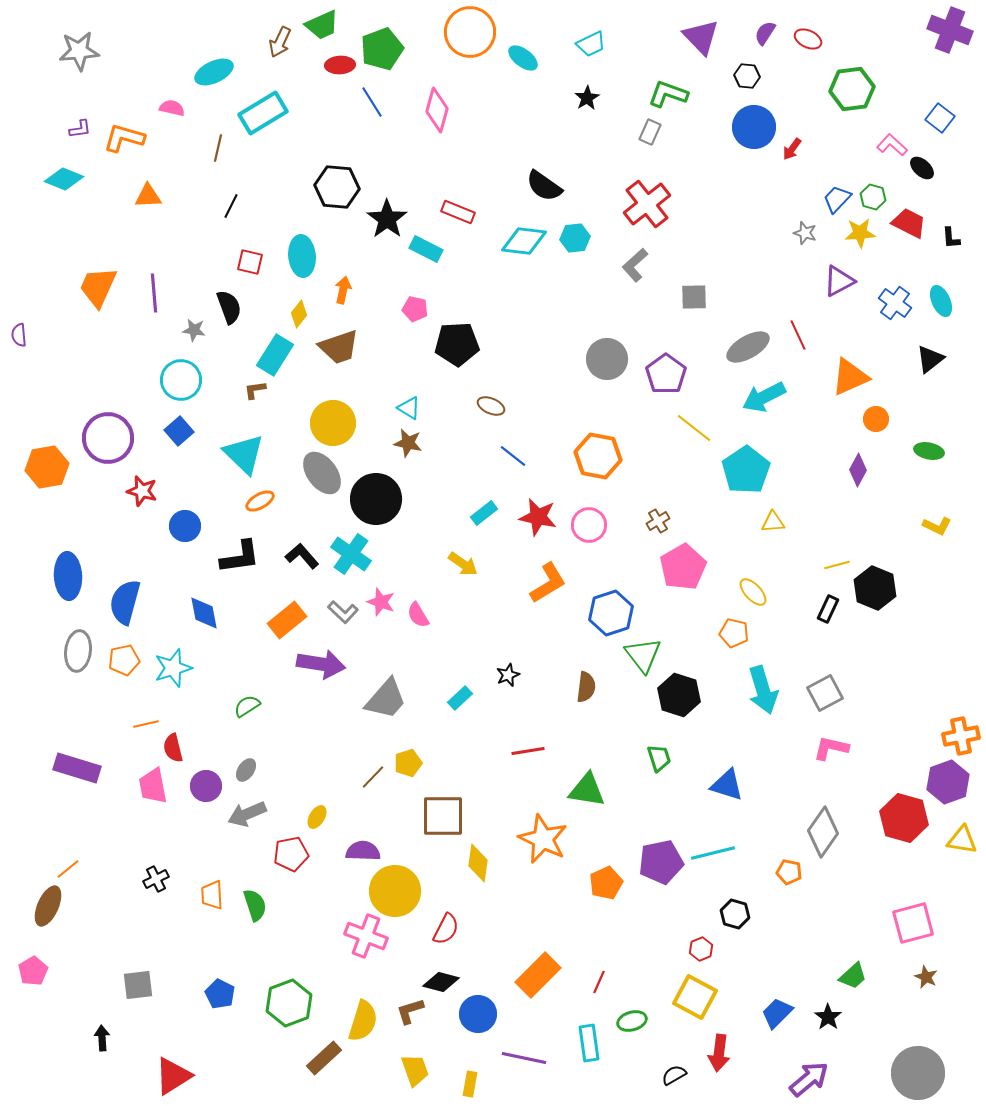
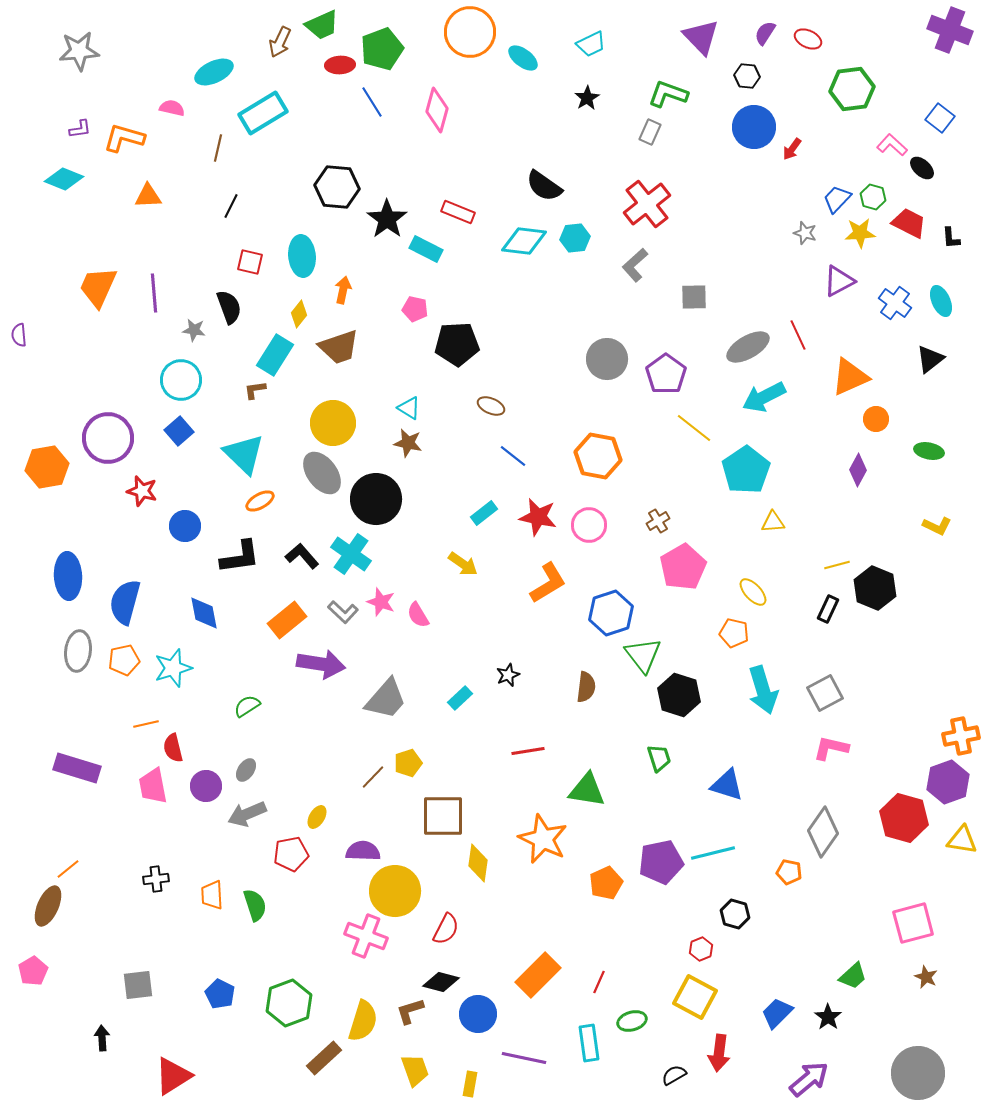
black cross at (156, 879): rotated 20 degrees clockwise
